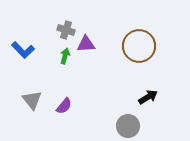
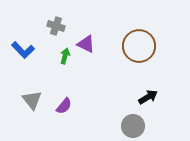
gray cross: moved 10 px left, 4 px up
purple triangle: rotated 30 degrees clockwise
gray circle: moved 5 px right
